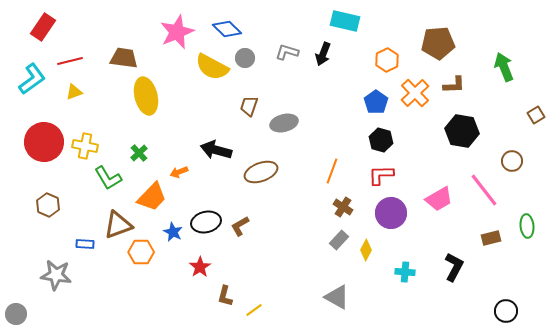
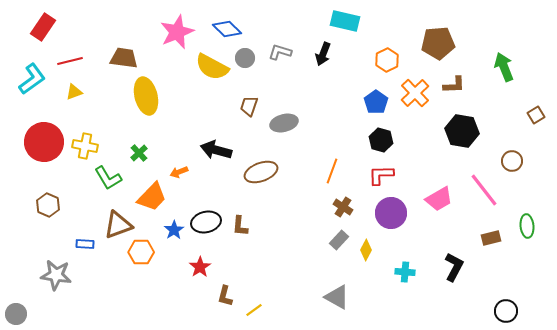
gray L-shape at (287, 52): moved 7 px left
brown L-shape at (240, 226): rotated 55 degrees counterclockwise
blue star at (173, 232): moved 1 px right, 2 px up; rotated 12 degrees clockwise
